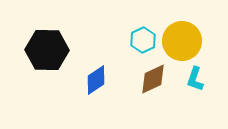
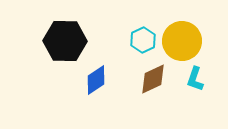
black hexagon: moved 18 px right, 9 px up
